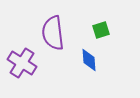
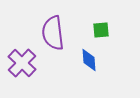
green square: rotated 12 degrees clockwise
purple cross: rotated 12 degrees clockwise
